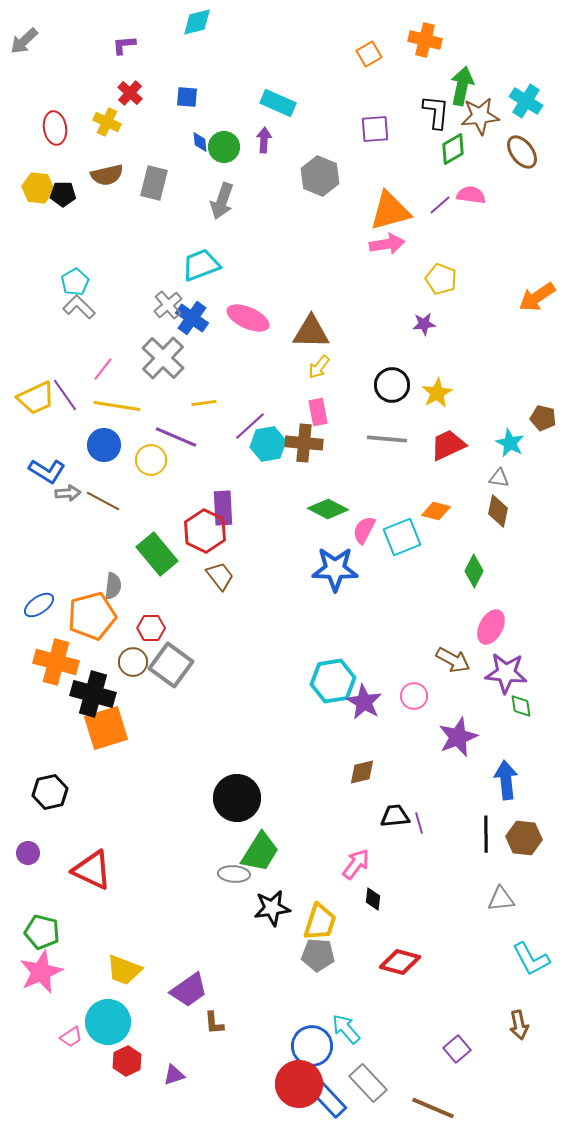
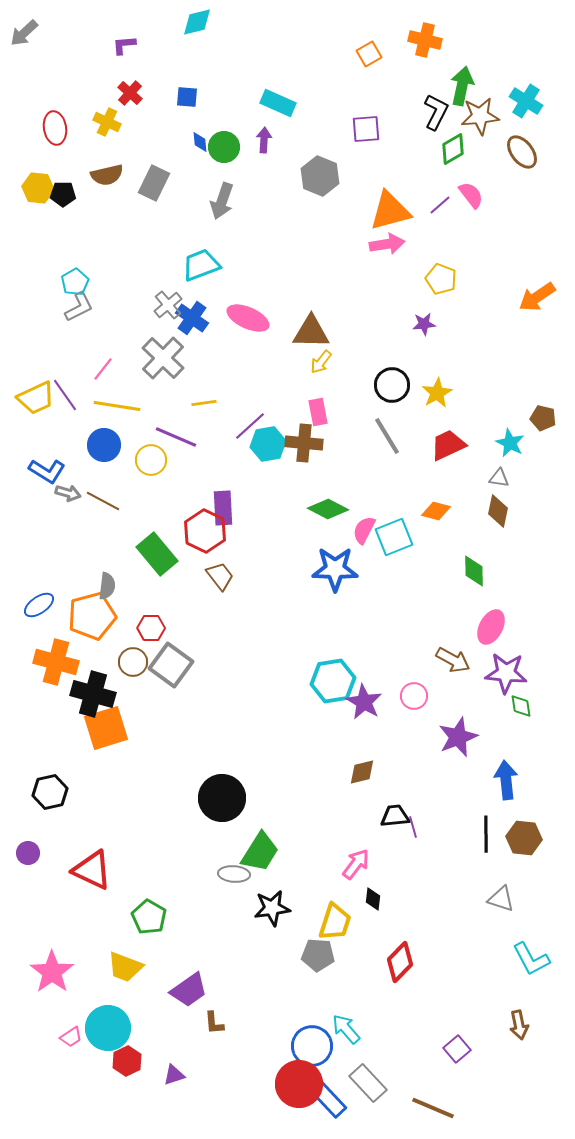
gray arrow at (24, 41): moved 8 px up
black L-shape at (436, 112): rotated 21 degrees clockwise
purple square at (375, 129): moved 9 px left
gray rectangle at (154, 183): rotated 12 degrees clockwise
pink semicircle at (471, 195): rotated 44 degrees clockwise
gray L-shape at (79, 307): rotated 108 degrees clockwise
yellow arrow at (319, 367): moved 2 px right, 5 px up
gray line at (387, 439): moved 3 px up; rotated 54 degrees clockwise
gray arrow at (68, 493): rotated 20 degrees clockwise
cyan square at (402, 537): moved 8 px left
green diamond at (474, 571): rotated 28 degrees counterclockwise
gray semicircle at (113, 586): moved 6 px left
black circle at (237, 798): moved 15 px left
purple line at (419, 823): moved 6 px left, 4 px down
gray triangle at (501, 899): rotated 24 degrees clockwise
yellow trapezoid at (320, 922): moved 15 px right
green pentagon at (42, 932): moved 107 px right, 15 px up; rotated 16 degrees clockwise
red diamond at (400, 962): rotated 60 degrees counterclockwise
yellow trapezoid at (124, 970): moved 1 px right, 3 px up
pink star at (41, 972): moved 11 px right; rotated 12 degrees counterclockwise
cyan circle at (108, 1022): moved 6 px down
